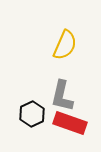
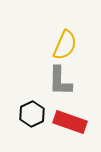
gray L-shape: moved 2 px left, 15 px up; rotated 12 degrees counterclockwise
red rectangle: moved 1 px up
